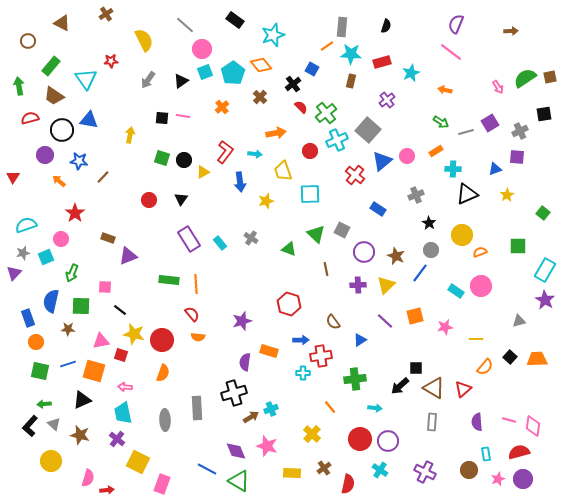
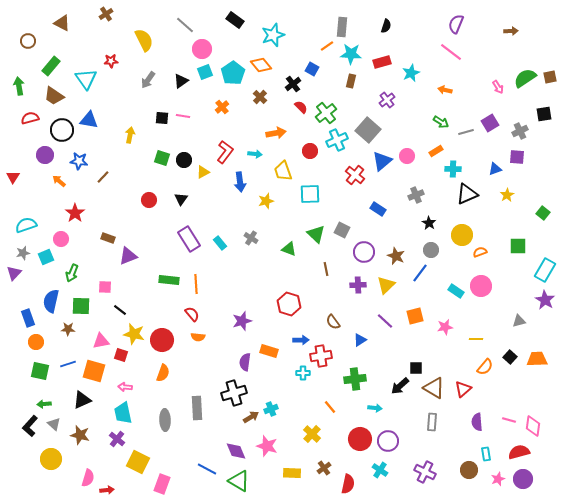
yellow circle at (51, 461): moved 2 px up
